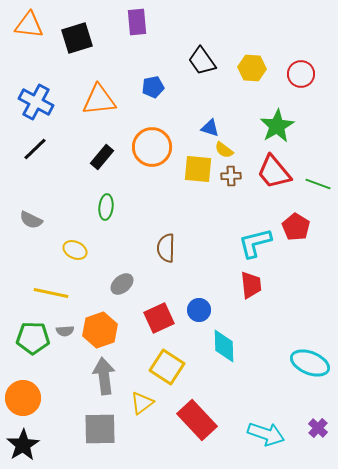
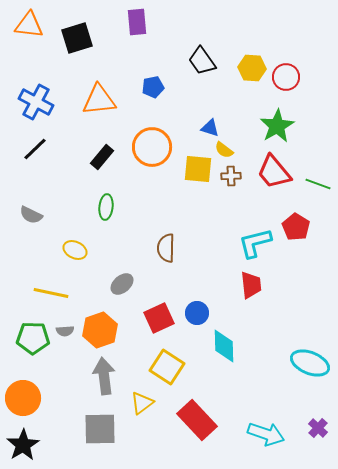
red circle at (301, 74): moved 15 px left, 3 px down
gray semicircle at (31, 220): moved 5 px up
blue circle at (199, 310): moved 2 px left, 3 px down
